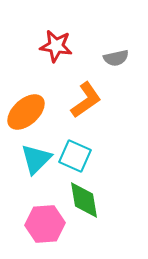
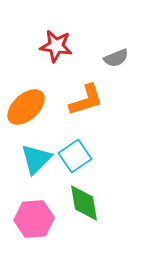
gray semicircle: rotated 10 degrees counterclockwise
orange L-shape: rotated 18 degrees clockwise
orange ellipse: moved 5 px up
cyan square: rotated 32 degrees clockwise
green diamond: moved 3 px down
pink hexagon: moved 11 px left, 5 px up
